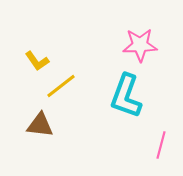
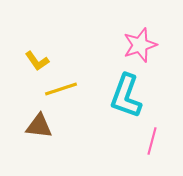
pink star: rotated 16 degrees counterclockwise
yellow line: moved 3 px down; rotated 20 degrees clockwise
brown triangle: moved 1 px left, 1 px down
pink line: moved 9 px left, 4 px up
